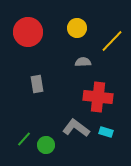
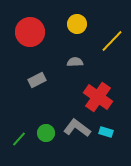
yellow circle: moved 4 px up
red circle: moved 2 px right
gray semicircle: moved 8 px left
gray rectangle: moved 4 px up; rotated 72 degrees clockwise
red cross: rotated 28 degrees clockwise
gray L-shape: moved 1 px right
green line: moved 5 px left
green circle: moved 12 px up
